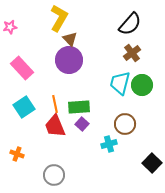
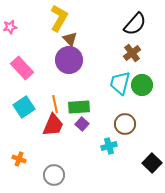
black semicircle: moved 5 px right
red trapezoid: moved 2 px left, 1 px up; rotated 135 degrees counterclockwise
cyan cross: moved 2 px down
orange cross: moved 2 px right, 5 px down
